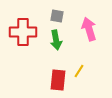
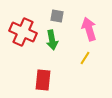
red cross: rotated 24 degrees clockwise
green arrow: moved 4 px left
yellow line: moved 6 px right, 13 px up
red rectangle: moved 15 px left
